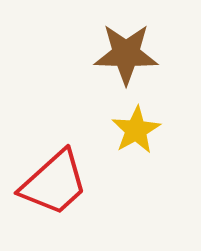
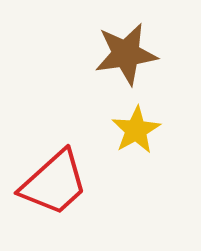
brown star: rotated 10 degrees counterclockwise
